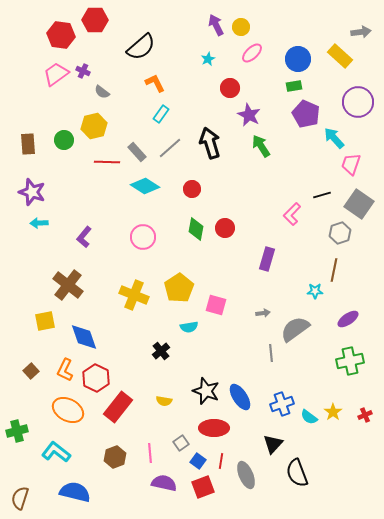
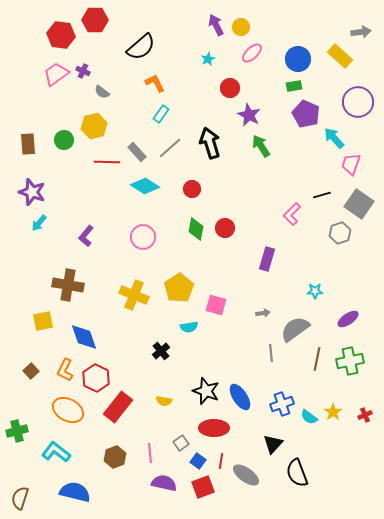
cyan arrow at (39, 223): rotated 48 degrees counterclockwise
purple L-shape at (84, 237): moved 2 px right, 1 px up
brown line at (334, 270): moved 17 px left, 89 px down
brown cross at (68, 285): rotated 28 degrees counterclockwise
yellow square at (45, 321): moved 2 px left
gray ellipse at (246, 475): rotated 32 degrees counterclockwise
